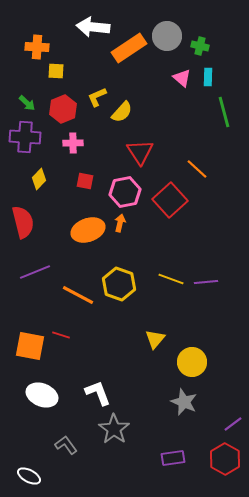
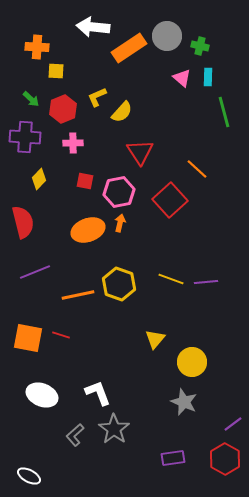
green arrow at (27, 103): moved 4 px right, 4 px up
pink hexagon at (125, 192): moved 6 px left
orange line at (78, 295): rotated 40 degrees counterclockwise
orange square at (30, 346): moved 2 px left, 8 px up
gray L-shape at (66, 445): moved 9 px right, 10 px up; rotated 95 degrees counterclockwise
